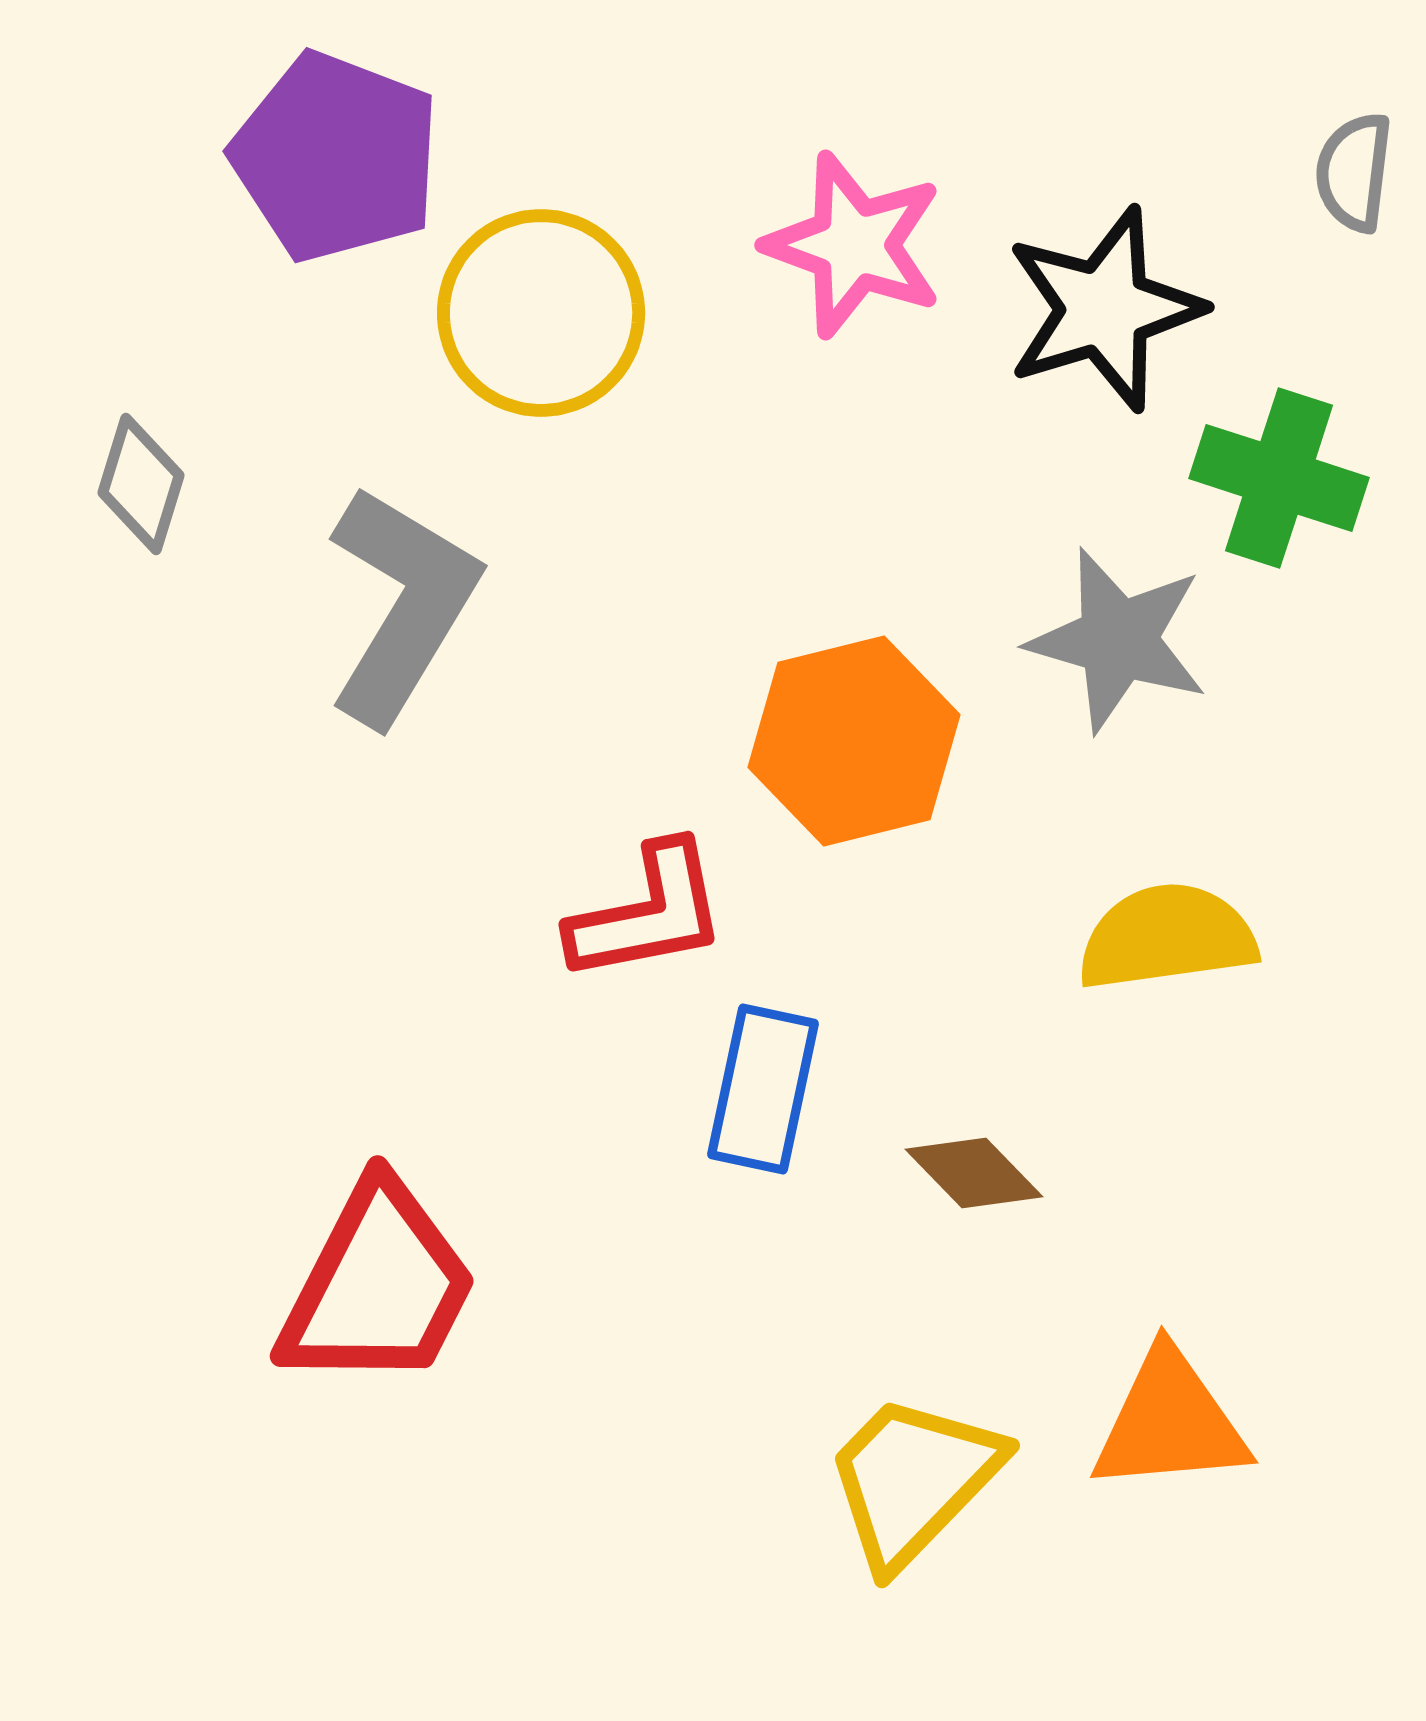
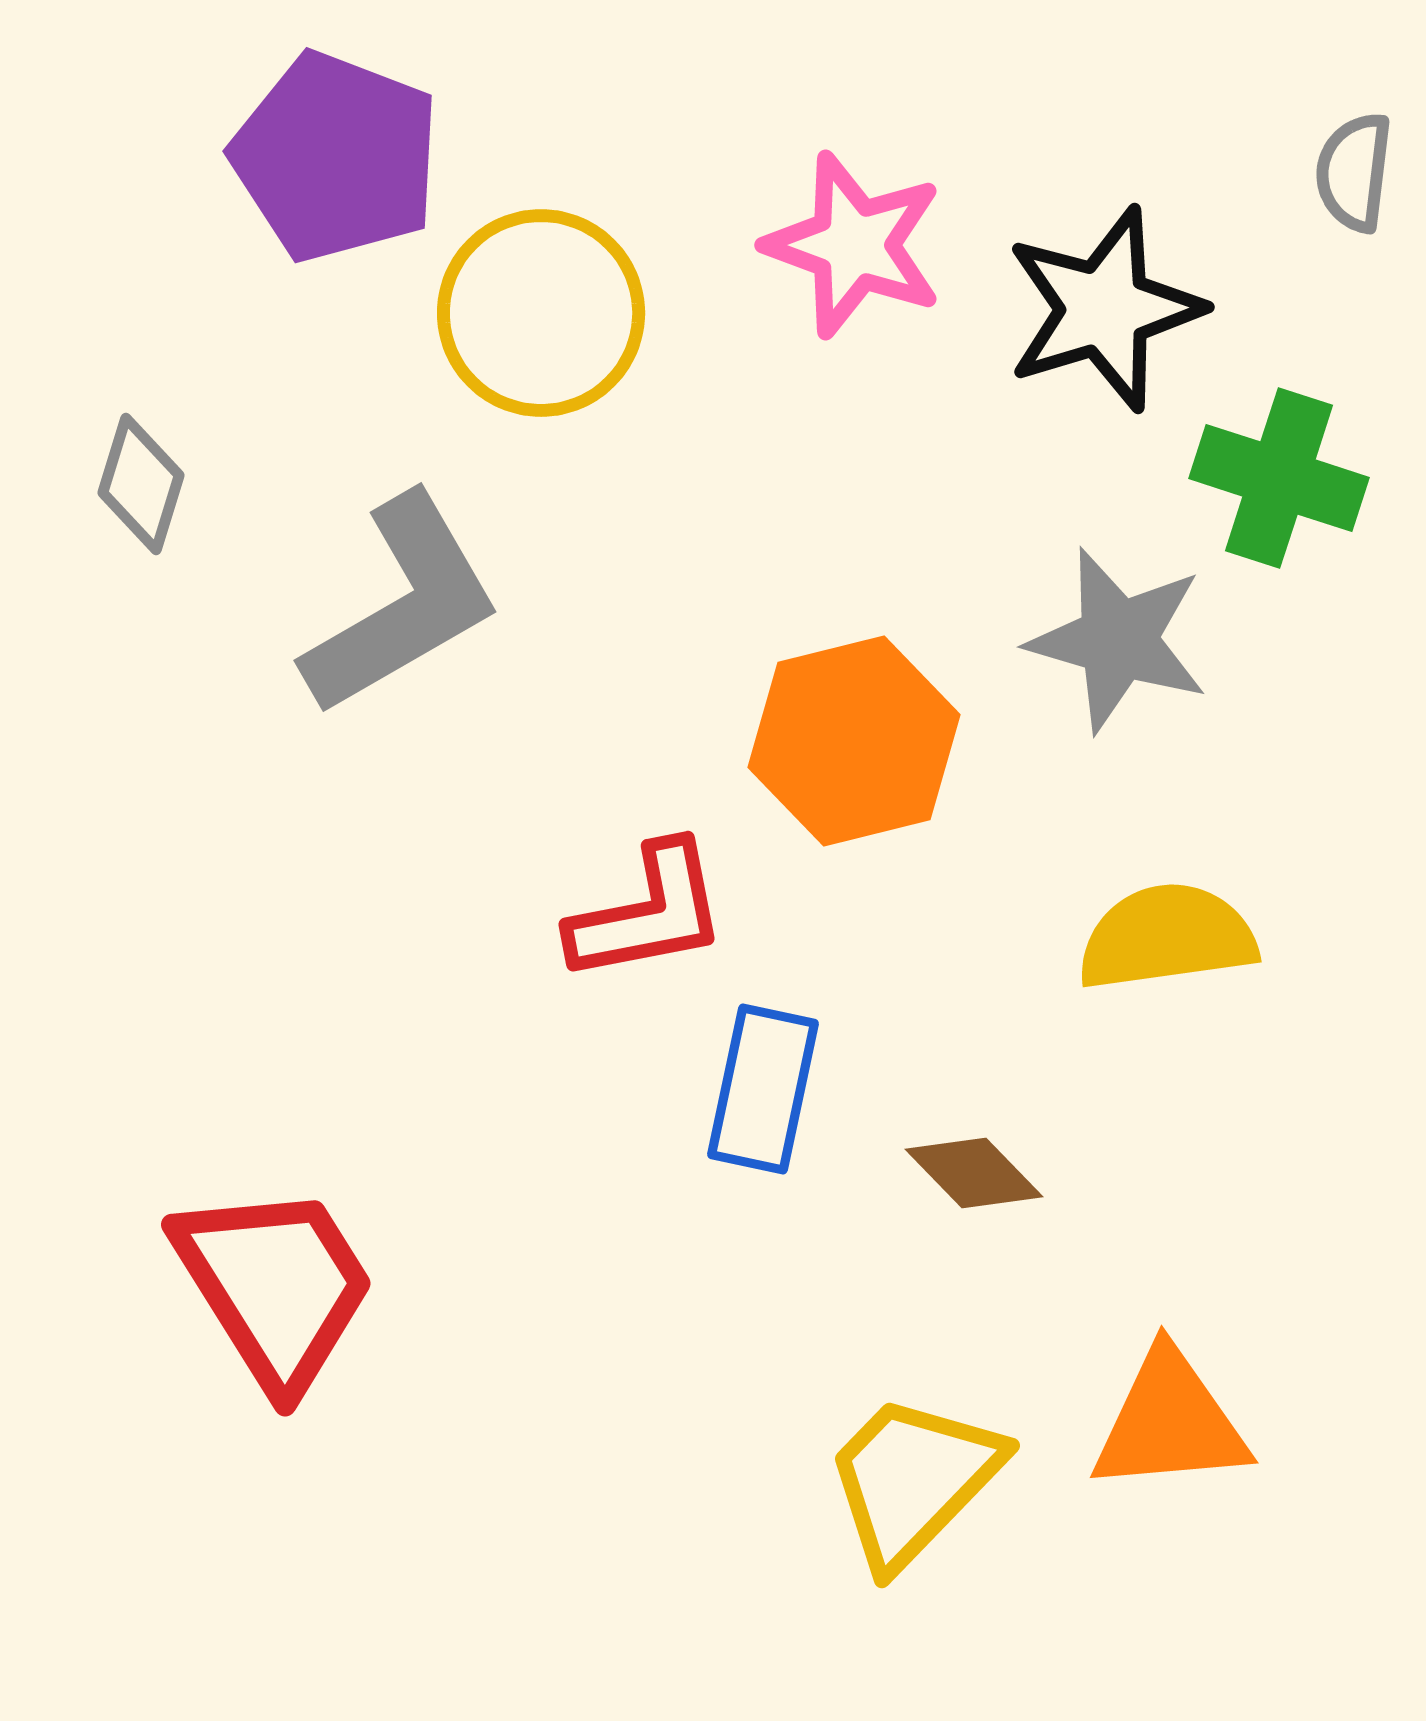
gray L-shape: rotated 29 degrees clockwise
red trapezoid: moved 103 px left; rotated 59 degrees counterclockwise
